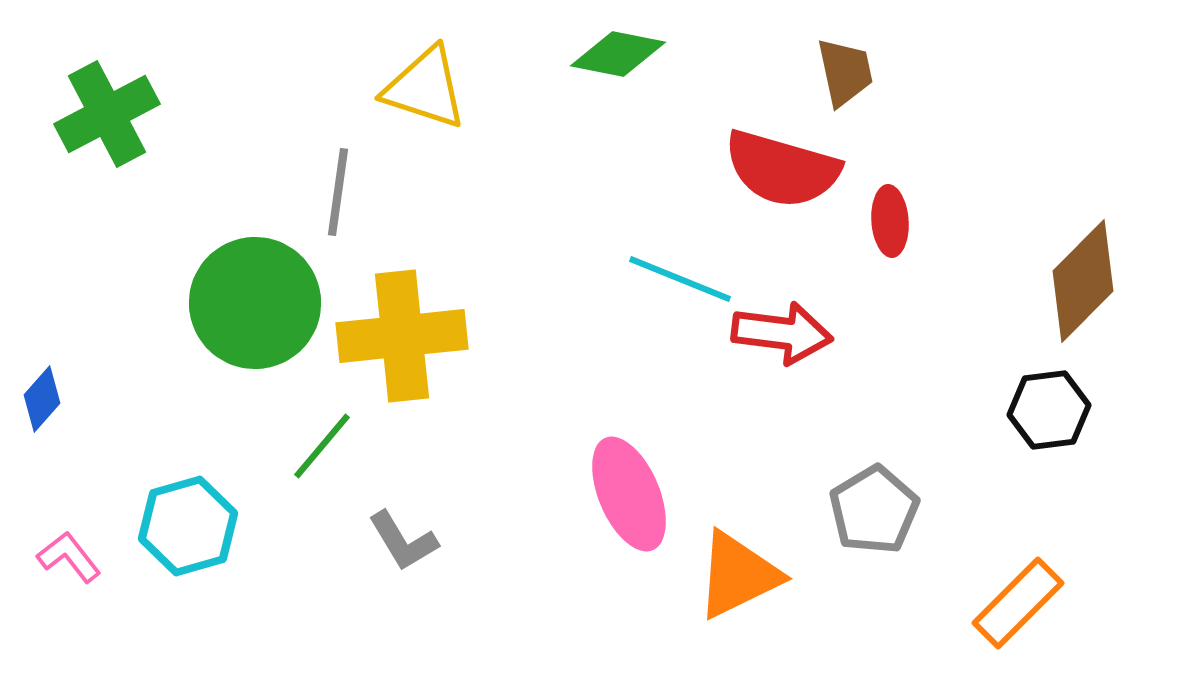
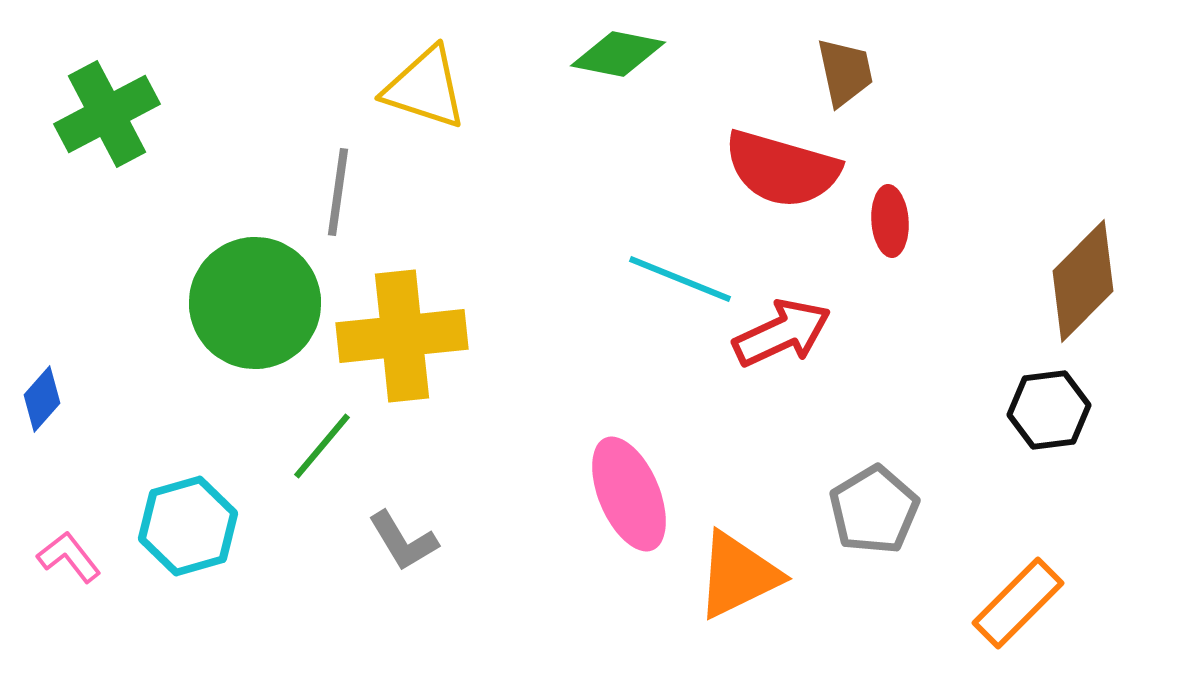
red arrow: rotated 32 degrees counterclockwise
